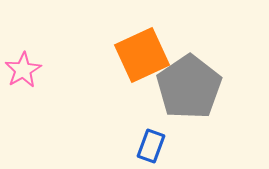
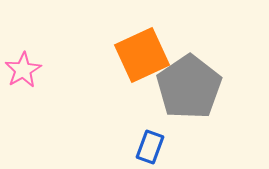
blue rectangle: moved 1 px left, 1 px down
